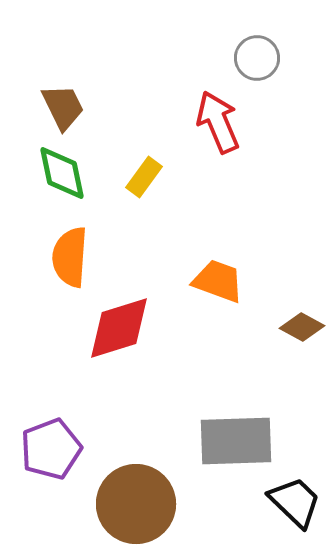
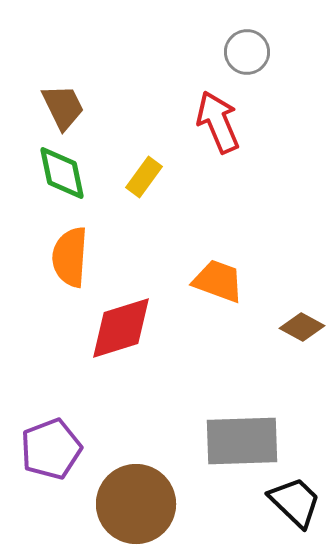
gray circle: moved 10 px left, 6 px up
red diamond: moved 2 px right
gray rectangle: moved 6 px right
